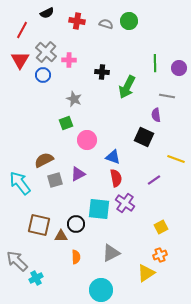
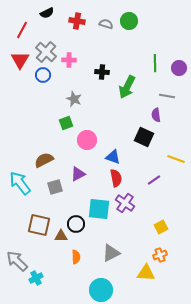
gray square: moved 7 px down
yellow triangle: rotated 36 degrees clockwise
